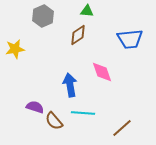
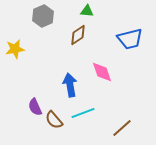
blue trapezoid: rotated 8 degrees counterclockwise
purple semicircle: rotated 132 degrees counterclockwise
cyan line: rotated 25 degrees counterclockwise
brown semicircle: moved 1 px up
